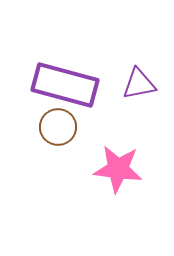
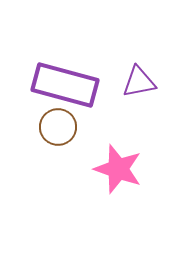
purple triangle: moved 2 px up
pink star: rotated 12 degrees clockwise
